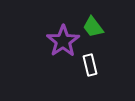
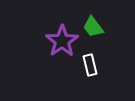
purple star: moved 1 px left
